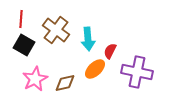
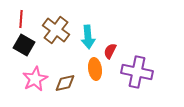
cyan arrow: moved 2 px up
orange ellipse: rotated 55 degrees counterclockwise
